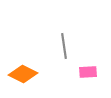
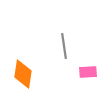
orange diamond: rotated 72 degrees clockwise
